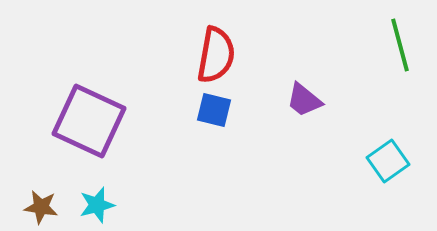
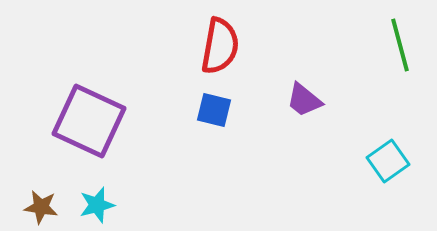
red semicircle: moved 4 px right, 9 px up
